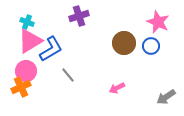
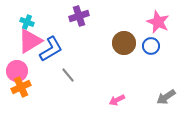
pink circle: moved 9 px left
pink arrow: moved 12 px down
